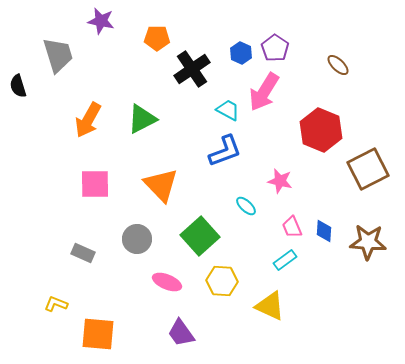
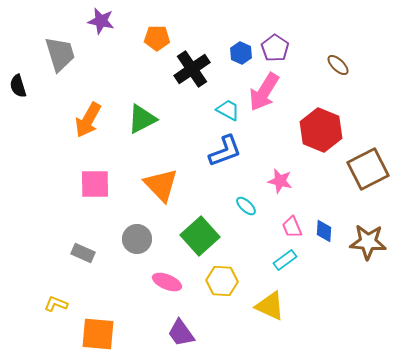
gray trapezoid: moved 2 px right, 1 px up
